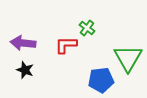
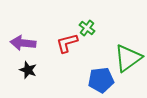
red L-shape: moved 1 px right, 2 px up; rotated 15 degrees counterclockwise
green triangle: rotated 24 degrees clockwise
black star: moved 3 px right
